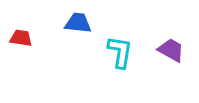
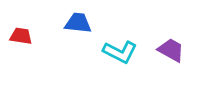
red trapezoid: moved 2 px up
cyan L-shape: rotated 108 degrees clockwise
